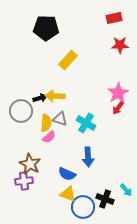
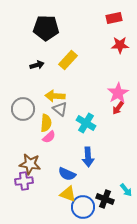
black arrow: moved 3 px left, 33 px up
gray circle: moved 2 px right, 2 px up
gray triangle: moved 10 px up; rotated 21 degrees clockwise
brown star: rotated 20 degrees counterclockwise
